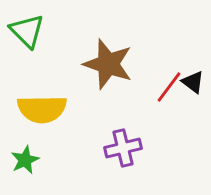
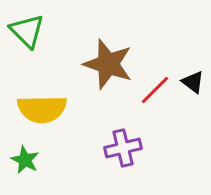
red line: moved 14 px left, 3 px down; rotated 8 degrees clockwise
green star: rotated 20 degrees counterclockwise
